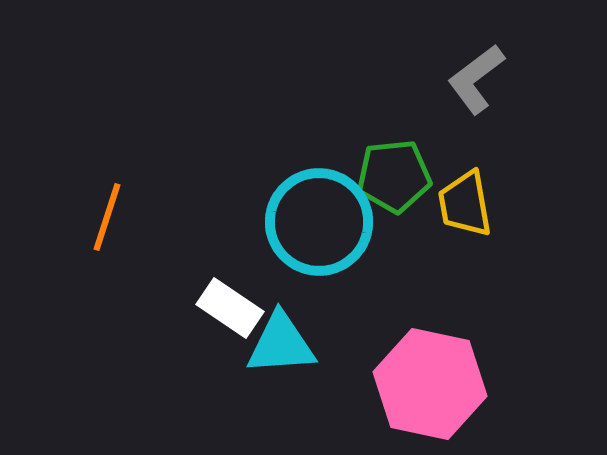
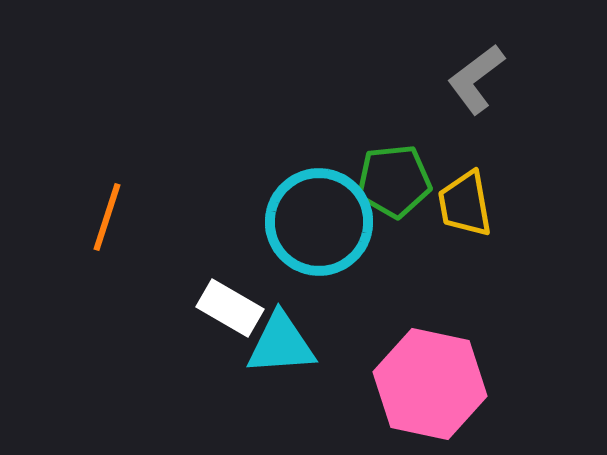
green pentagon: moved 5 px down
white rectangle: rotated 4 degrees counterclockwise
